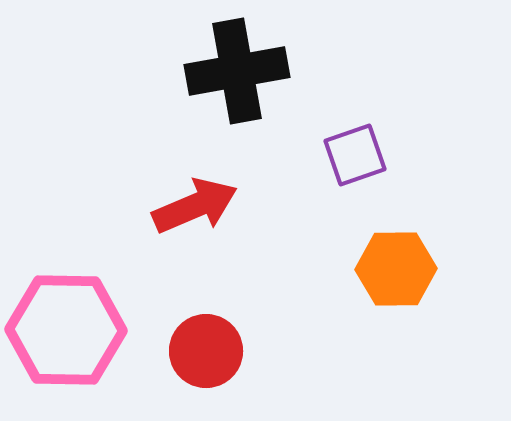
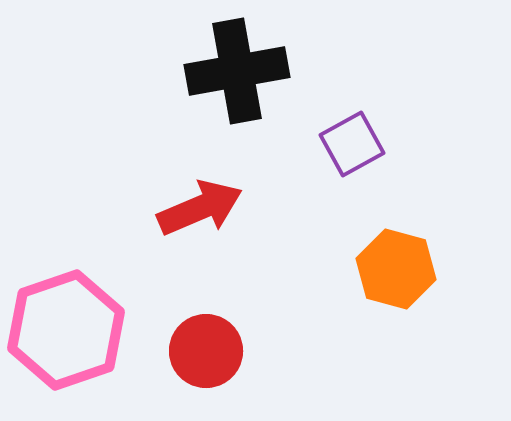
purple square: moved 3 px left, 11 px up; rotated 10 degrees counterclockwise
red arrow: moved 5 px right, 2 px down
orange hexagon: rotated 16 degrees clockwise
pink hexagon: rotated 20 degrees counterclockwise
